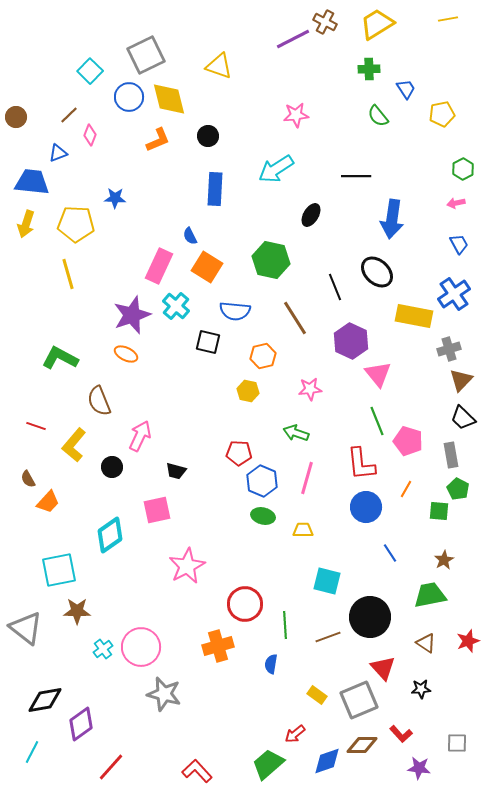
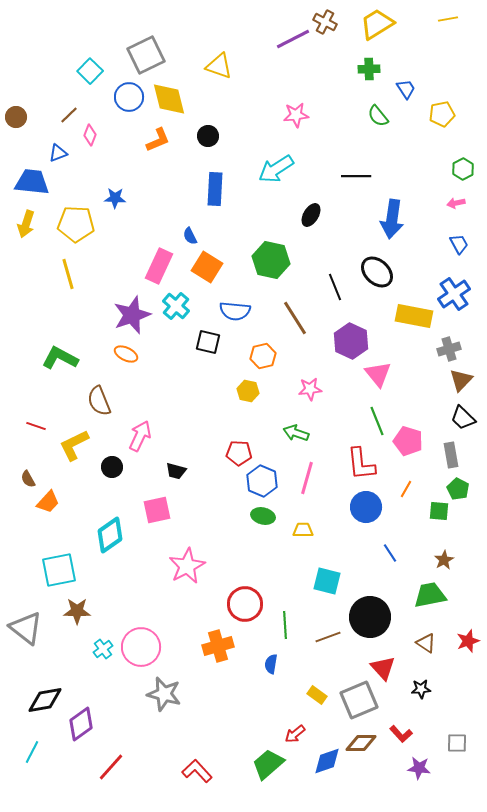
yellow L-shape at (74, 445): rotated 24 degrees clockwise
brown diamond at (362, 745): moved 1 px left, 2 px up
